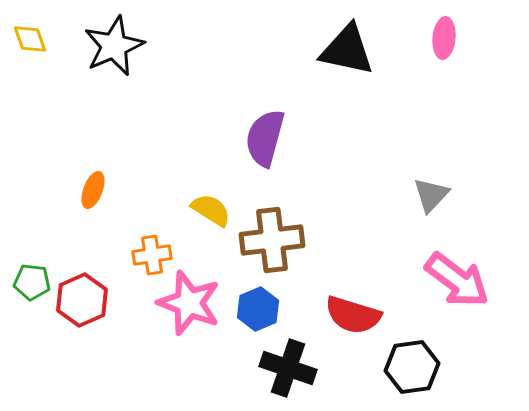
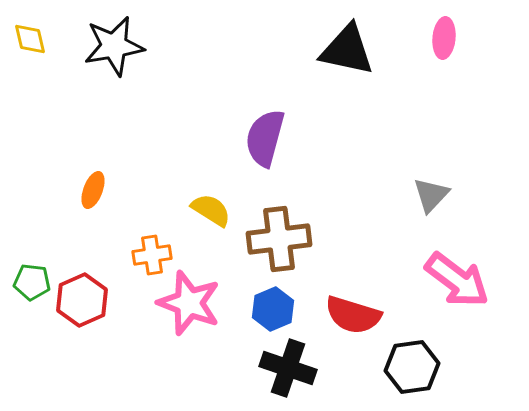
yellow diamond: rotated 6 degrees clockwise
black star: rotated 14 degrees clockwise
brown cross: moved 7 px right, 1 px up
blue hexagon: moved 15 px right
